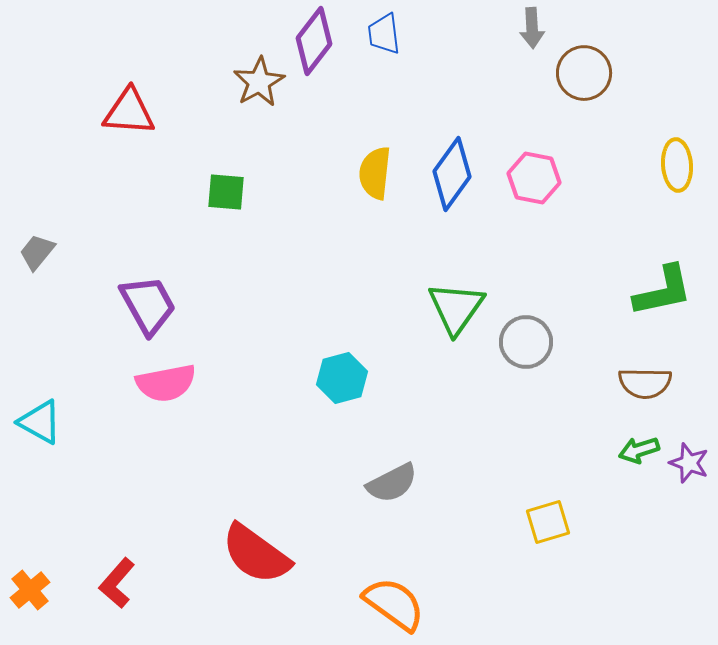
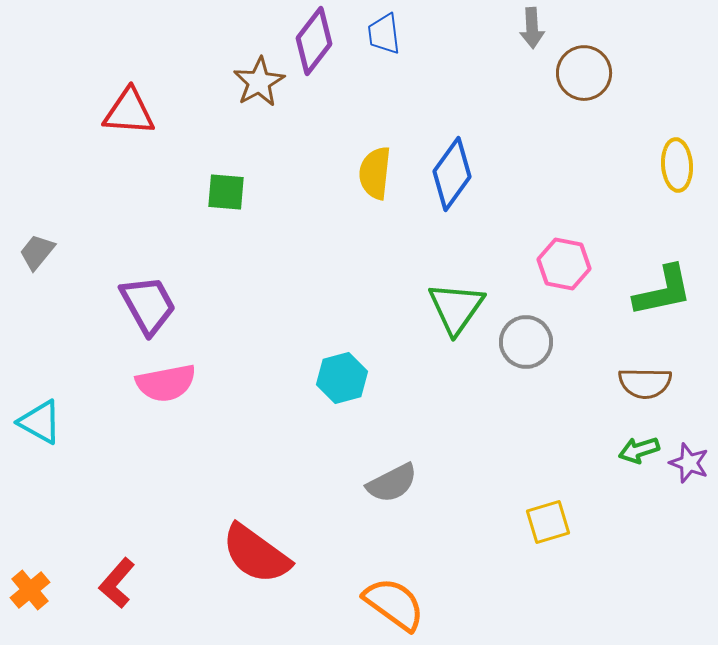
pink hexagon: moved 30 px right, 86 px down
